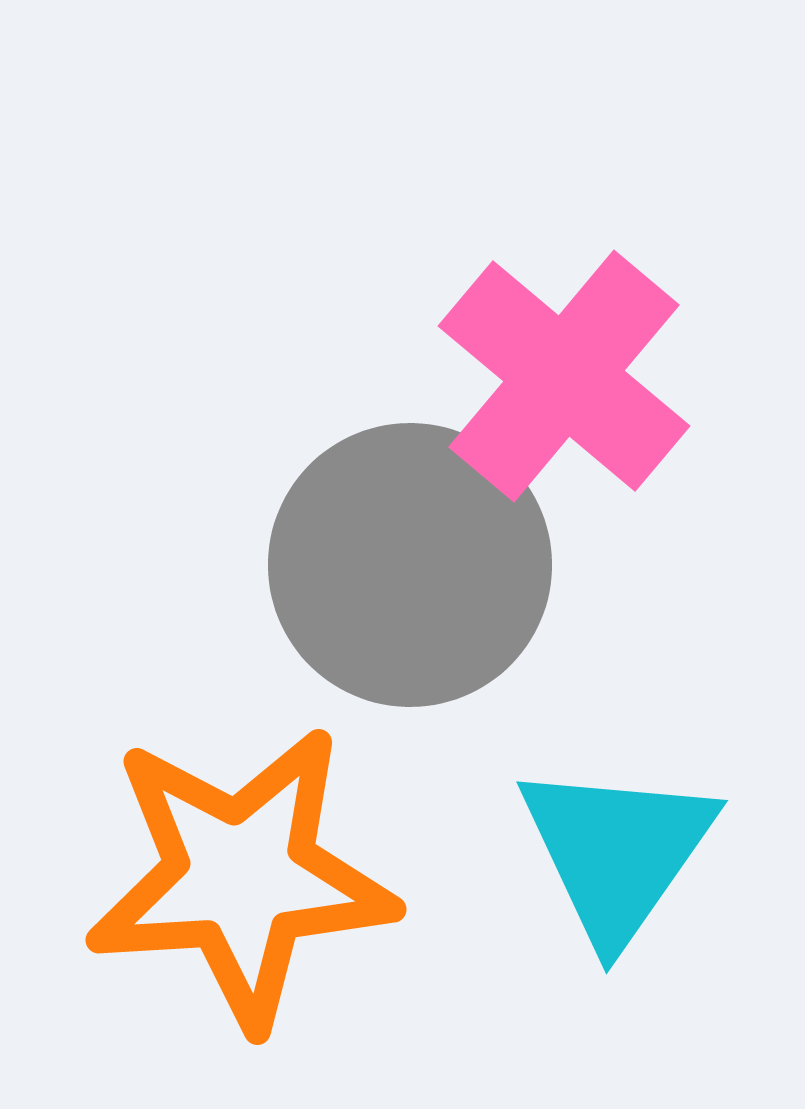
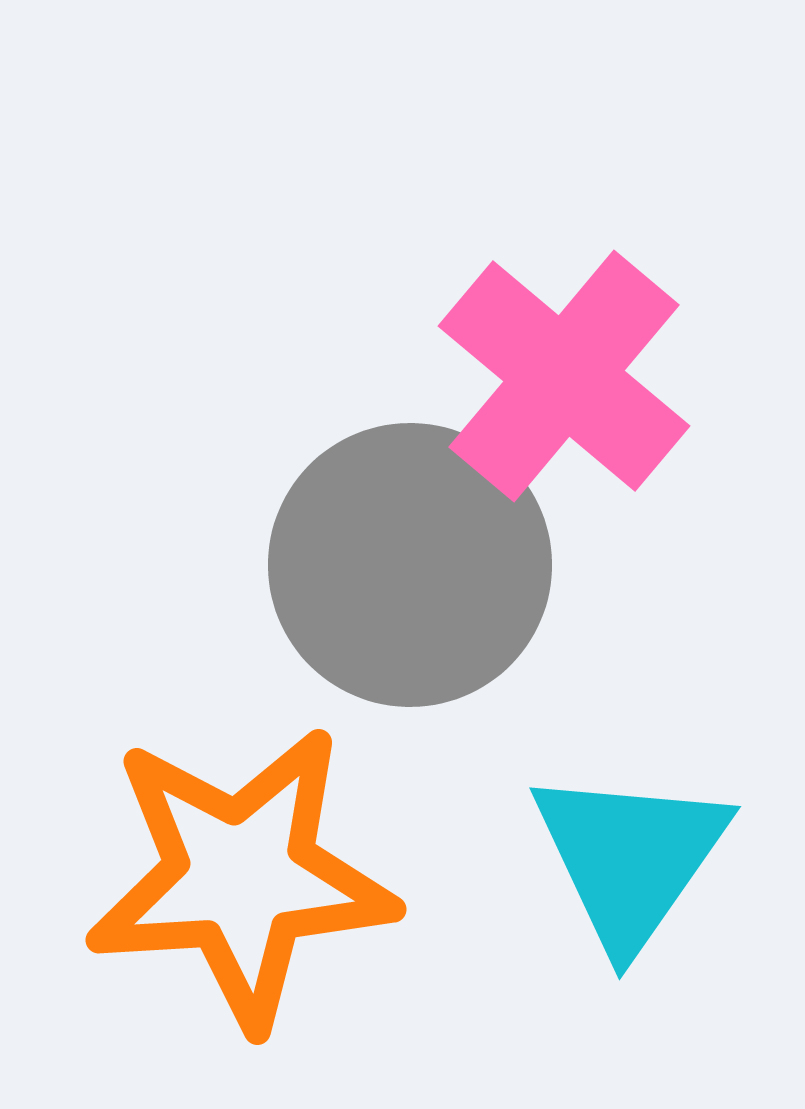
cyan triangle: moved 13 px right, 6 px down
